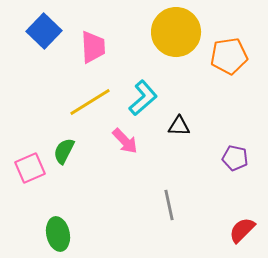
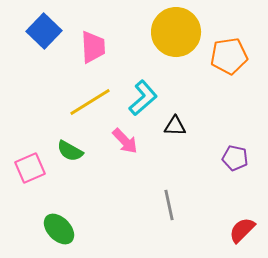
black triangle: moved 4 px left
green semicircle: moved 6 px right; rotated 88 degrees counterclockwise
green ellipse: moved 1 px right, 5 px up; rotated 32 degrees counterclockwise
